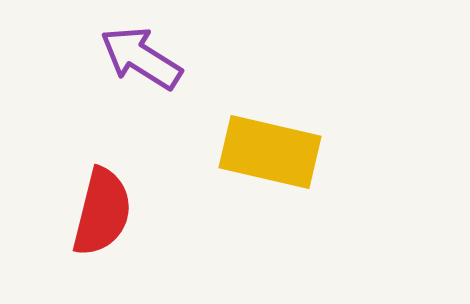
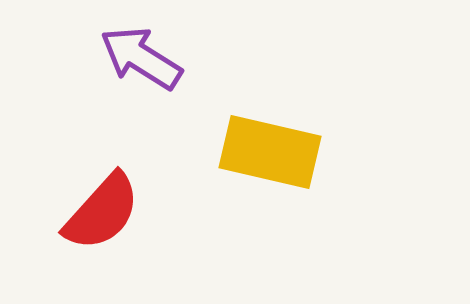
red semicircle: rotated 28 degrees clockwise
